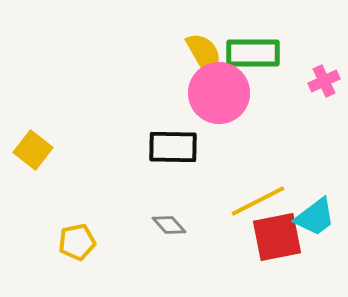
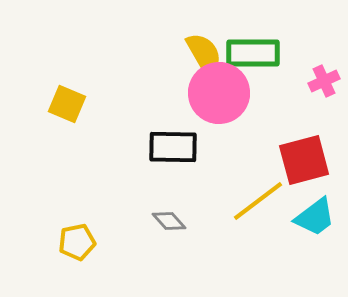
yellow square: moved 34 px right, 46 px up; rotated 15 degrees counterclockwise
yellow line: rotated 10 degrees counterclockwise
gray diamond: moved 4 px up
red square: moved 27 px right, 77 px up; rotated 4 degrees counterclockwise
